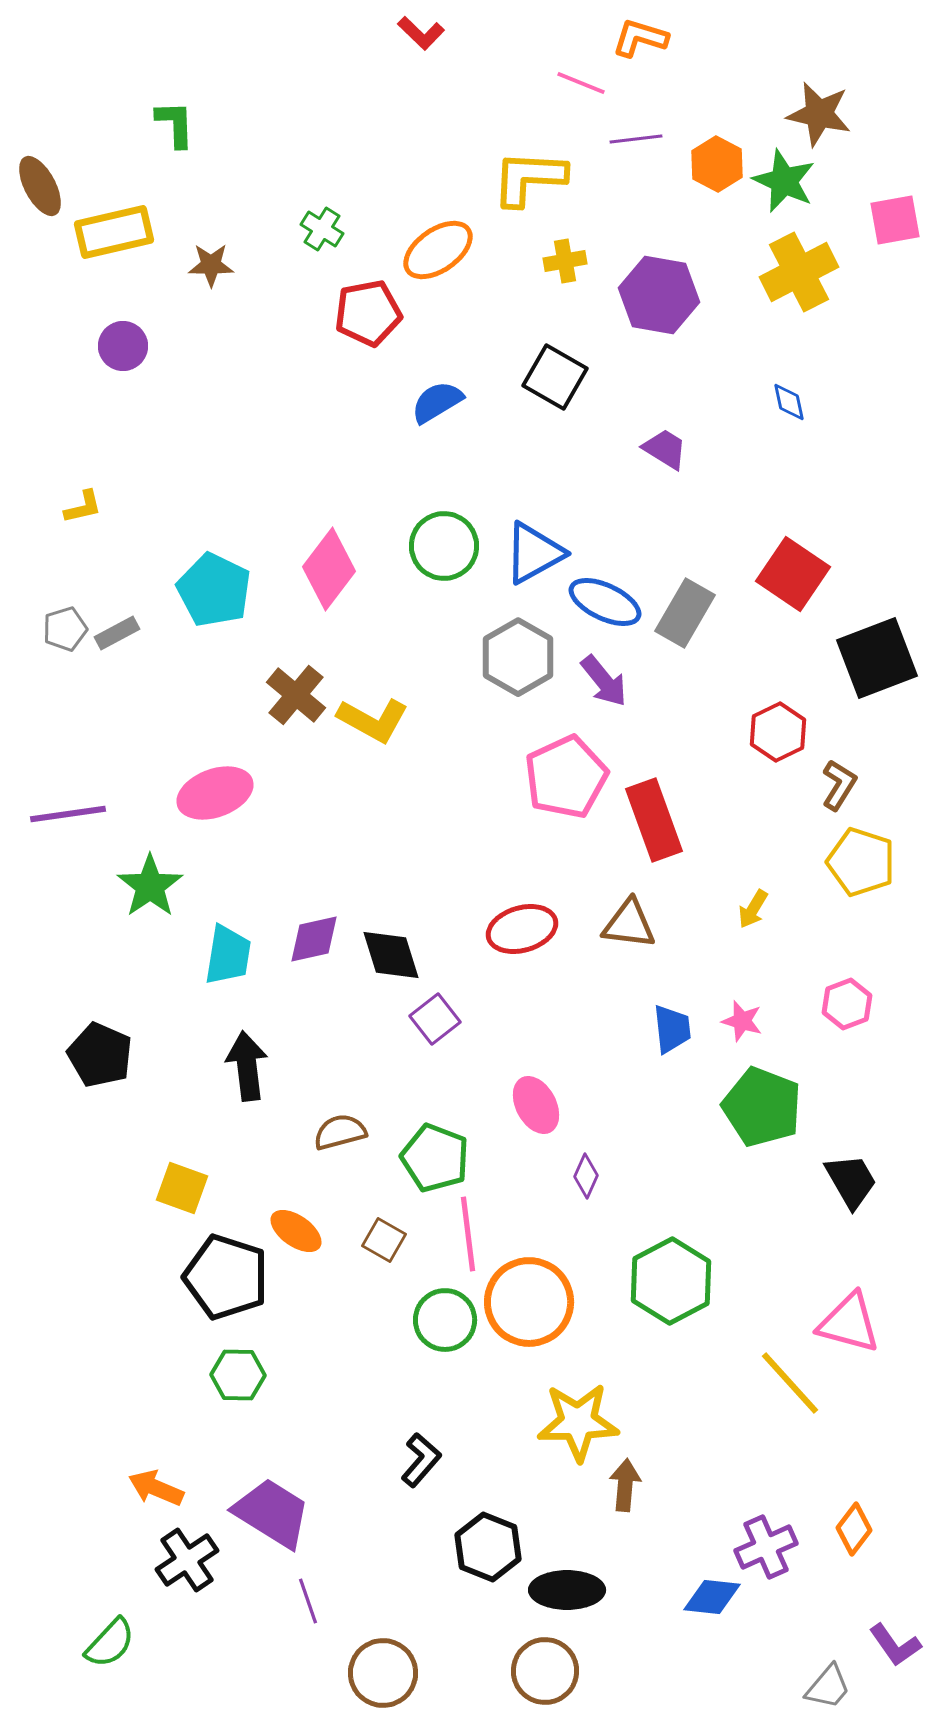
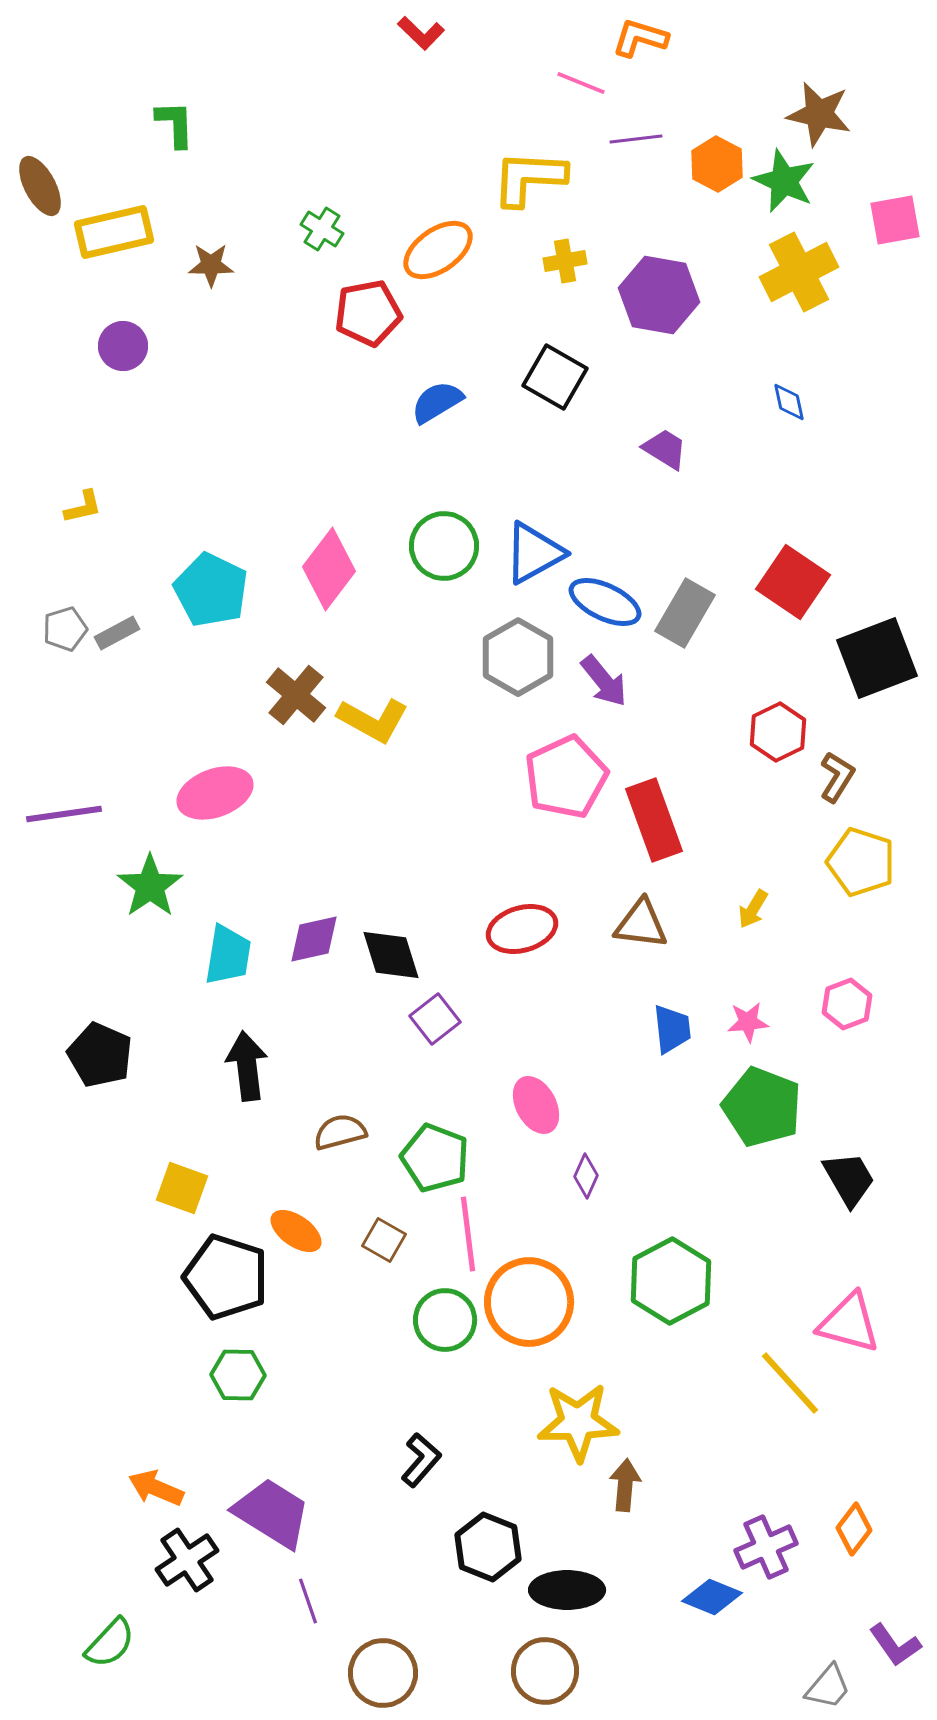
red square at (793, 574): moved 8 px down
cyan pentagon at (214, 590): moved 3 px left
brown L-shape at (839, 785): moved 2 px left, 8 px up
purple line at (68, 814): moved 4 px left
brown triangle at (629, 924): moved 12 px right
pink star at (742, 1021): moved 6 px right, 1 px down; rotated 21 degrees counterclockwise
black trapezoid at (851, 1181): moved 2 px left, 2 px up
blue diamond at (712, 1597): rotated 16 degrees clockwise
